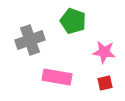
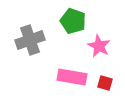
pink star: moved 5 px left, 6 px up; rotated 20 degrees clockwise
pink rectangle: moved 15 px right
red square: rotated 28 degrees clockwise
